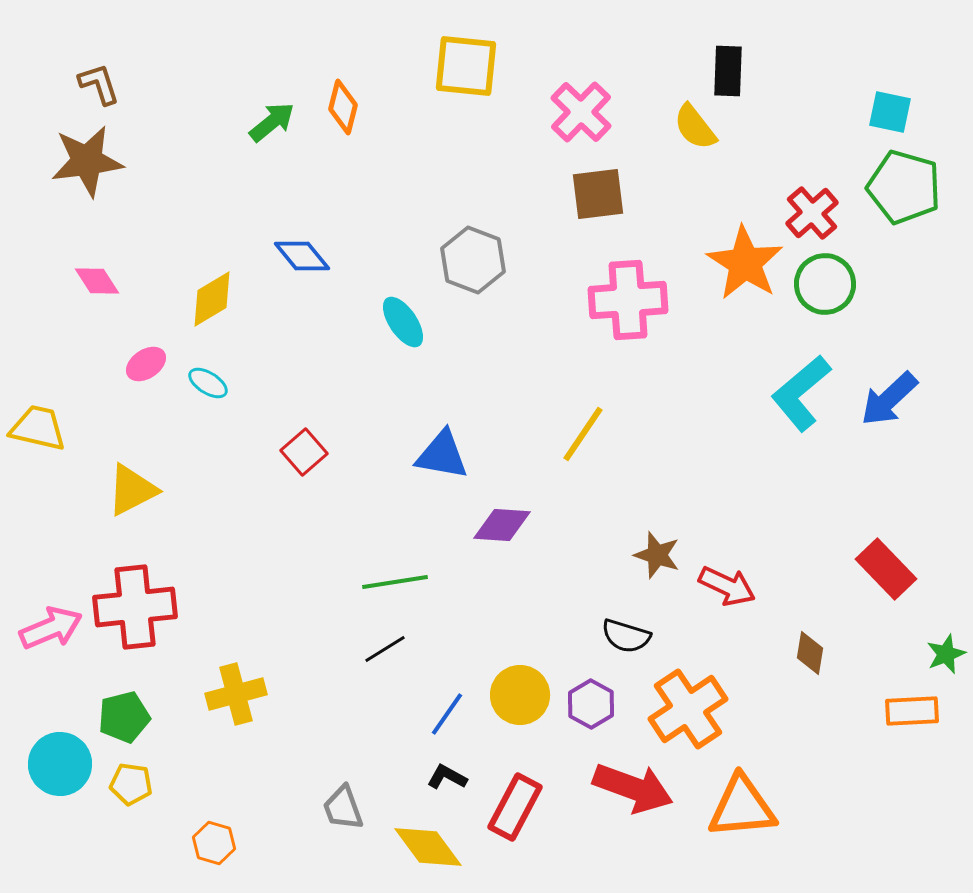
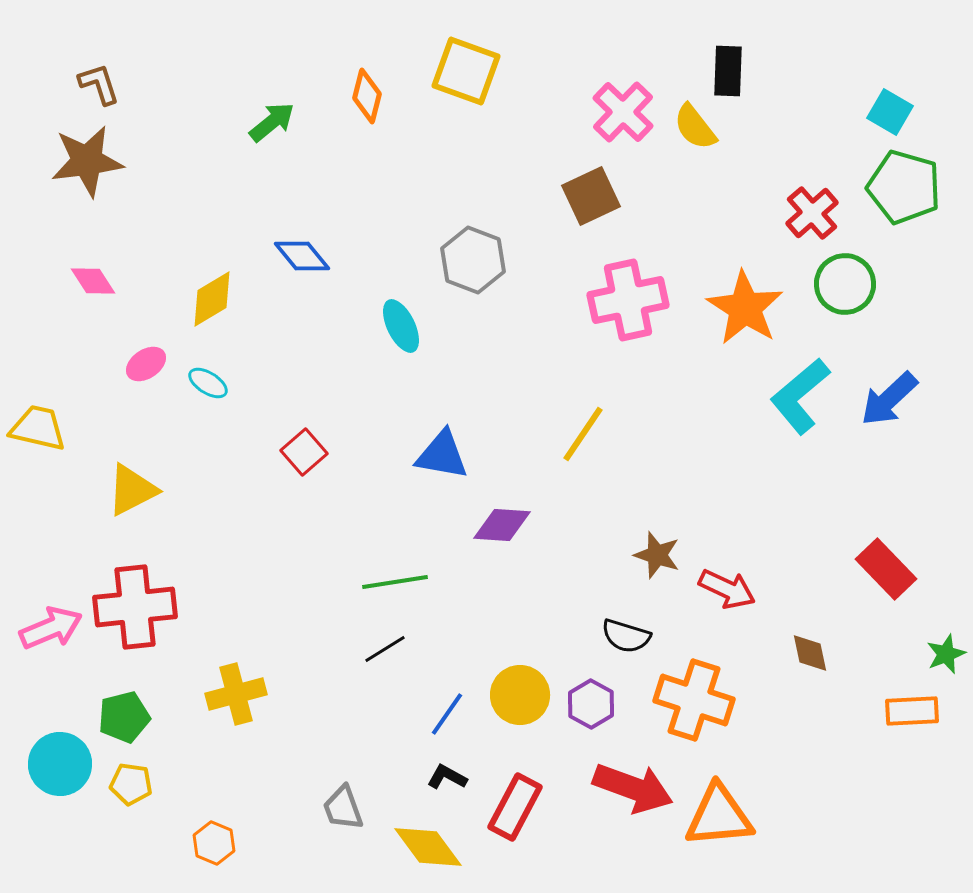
yellow square at (466, 66): moved 5 px down; rotated 14 degrees clockwise
orange diamond at (343, 107): moved 24 px right, 11 px up
pink cross at (581, 112): moved 42 px right
cyan square at (890, 112): rotated 18 degrees clockwise
brown square at (598, 194): moved 7 px left, 2 px down; rotated 18 degrees counterclockwise
orange star at (745, 263): moved 45 px down
pink diamond at (97, 281): moved 4 px left
green circle at (825, 284): moved 20 px right
pink cross at (628, 300): rotated 8 degrees counterclockwise
cyan ellipse at (403, 322): moved 2 px left, 4 px down; rotated 8 degrees clockwise
cyan L-shape at (801, 393): moved 1 px left, 3 px down
red arrow at (727, 586): moved 3 px down
brown diamond at (810, 653): rotated 21 degrees counterclockwise
orange cross at (688, 709): moved 6 px right, 9 px up; rotated 38 degrees counterclockwise
orange triangle at (742, 807): moved 23 px left, 9 px down
orange hexagon at (214, 843): rotated 6 degrees clockwise
